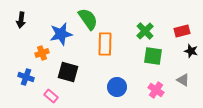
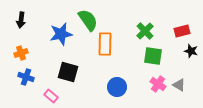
green semicircle: moved 1 px down
orange cross: moved 21 px left
gray triangle: moved 4 px left, 5 px down
pink cross: moved 2 px right, 6 px up
